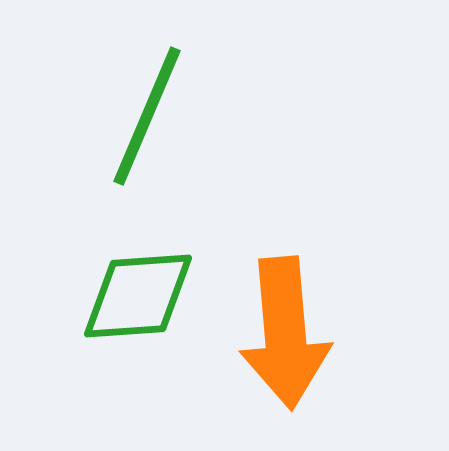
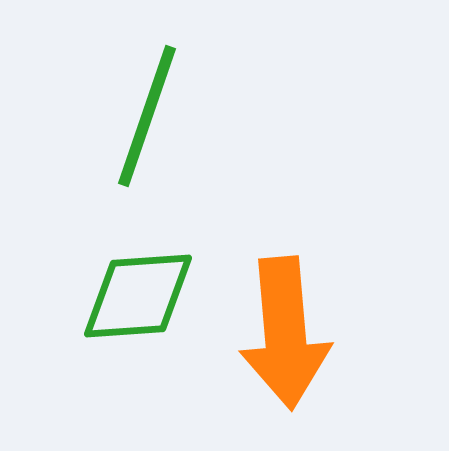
green line: rotated 4 degrees counterclockwise
